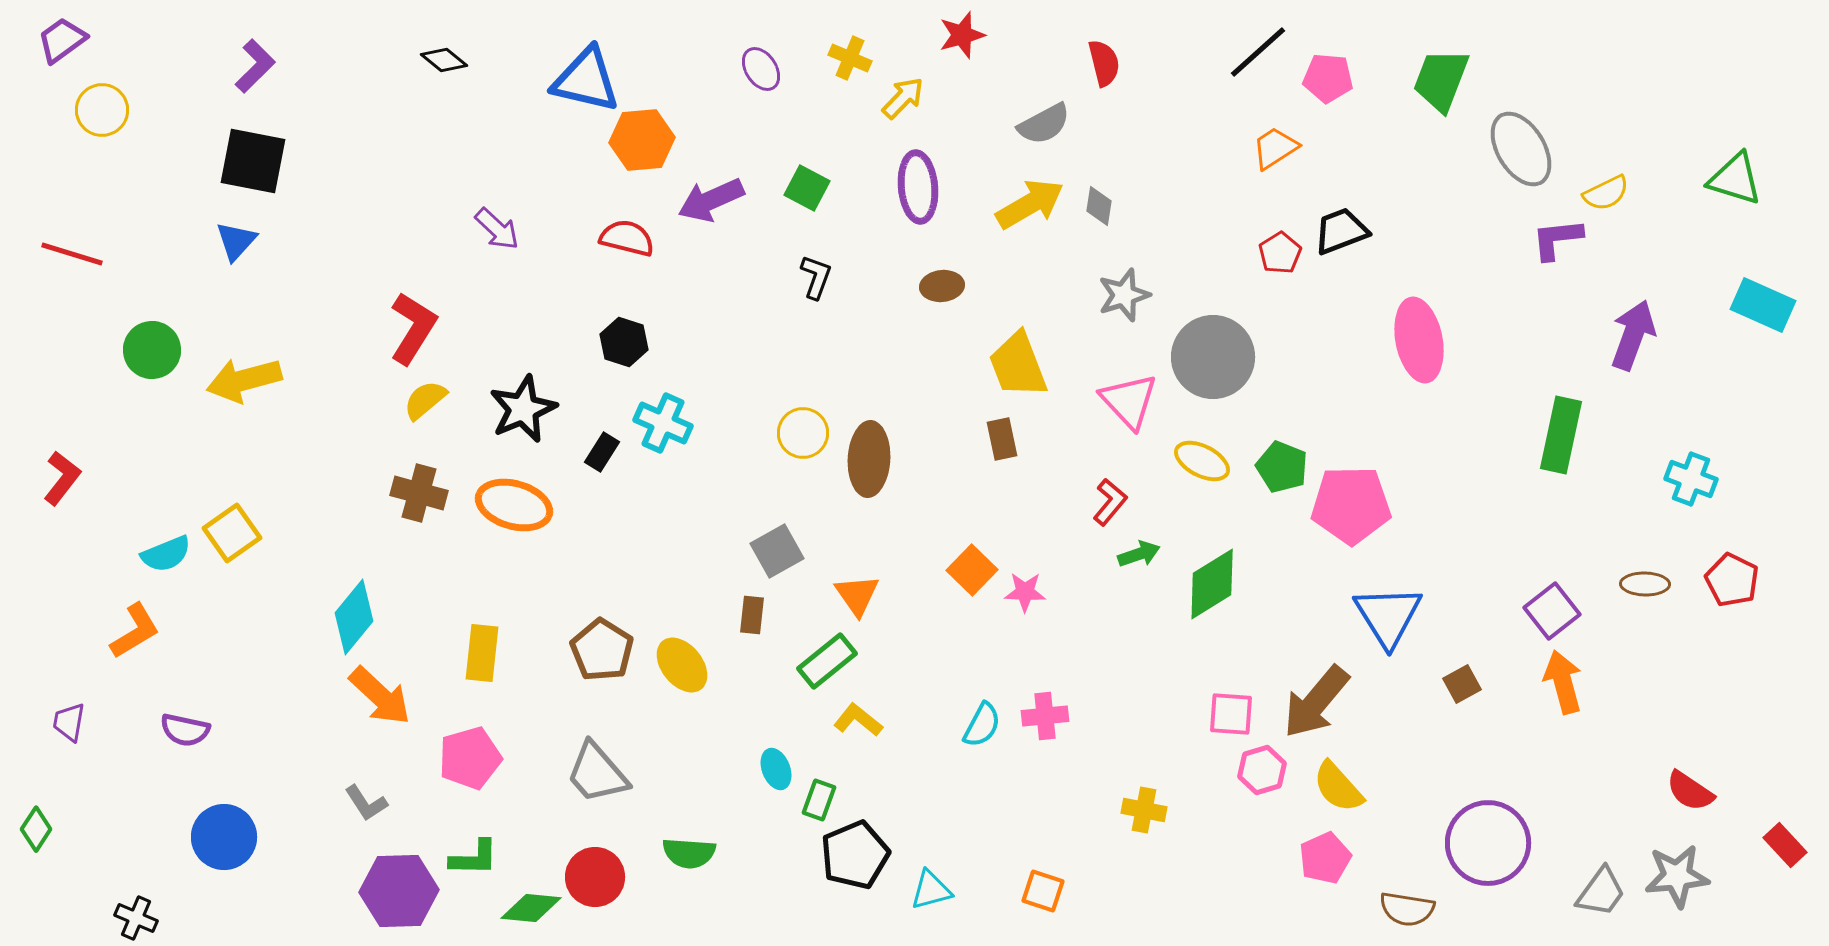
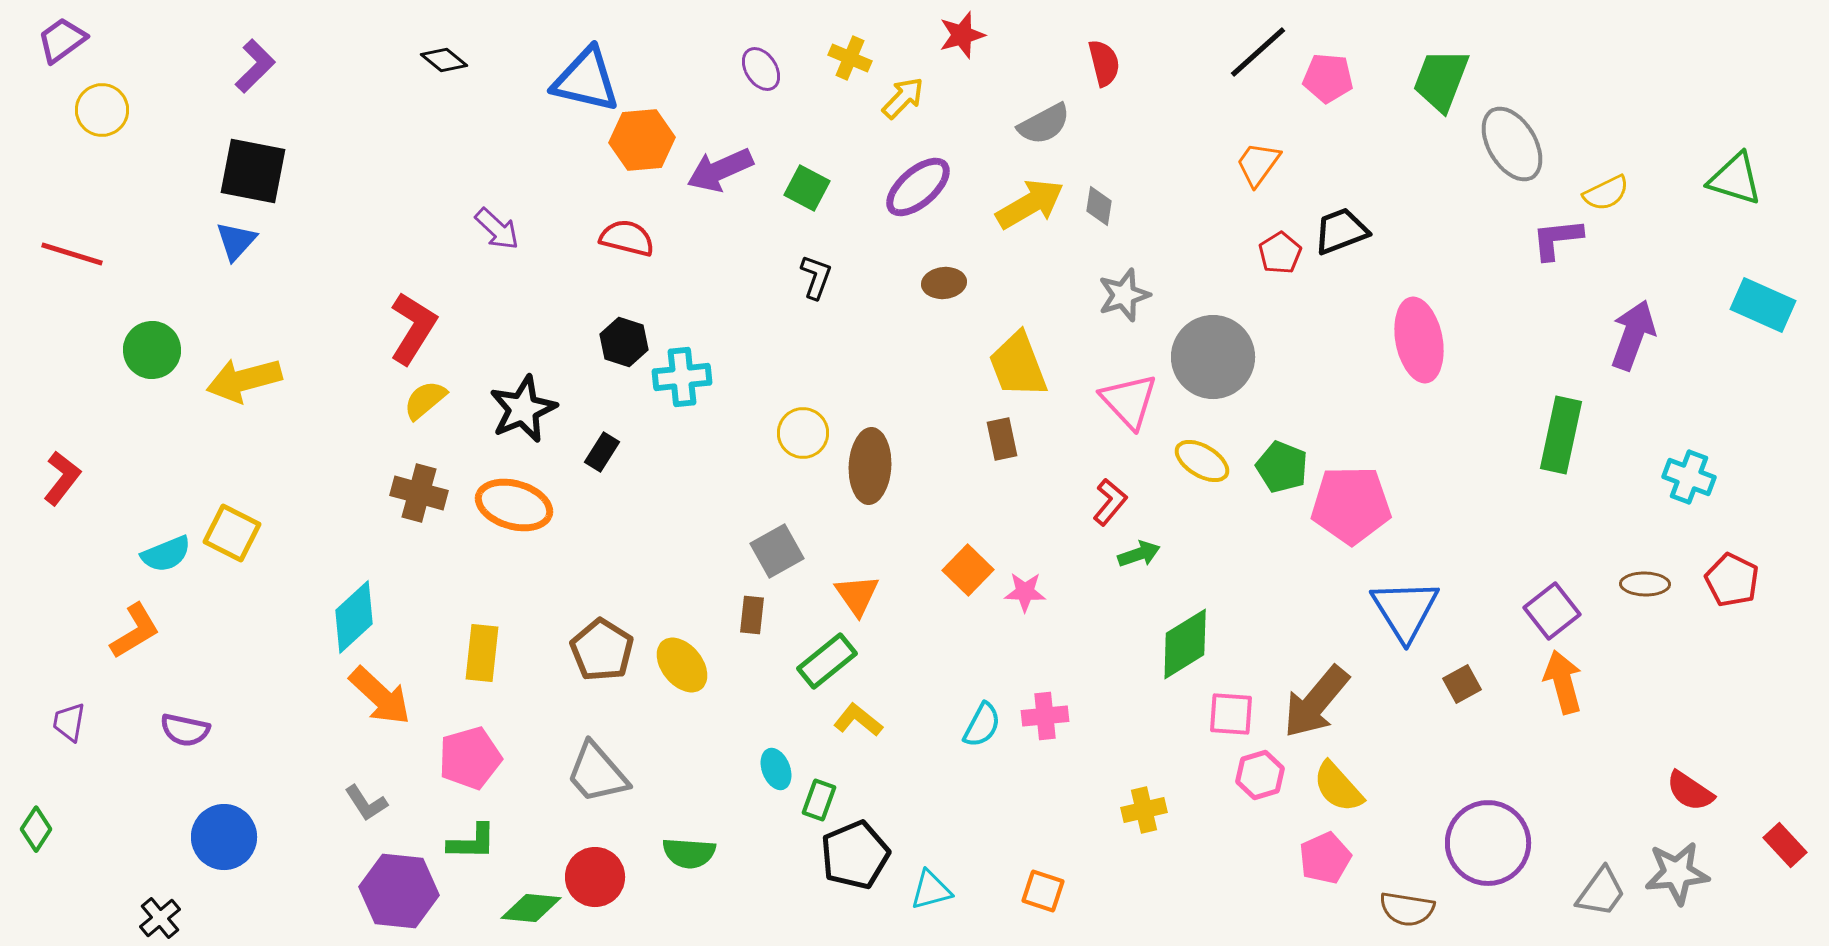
orange trapezoid at (1275, 148): moved 17 px left, 16 px down; rotated 21 degrees counterclockwise
gray ellipse at (1521, 149): moved 9 px left, 5 px up
black square at (253, 161): moved 10 px down
purple ellipse at (918, 187): rotated 54 degrees clockwise
purple arrow at (711, 200): moved 9 px right, 30 px up
brown ellipse at (942, 286): moved 2 px right, 3 px up
cyan cross at (663, 423): moved 19 px right, 46 px up; rotated 30 degrees counterclockwise
brown ellipse at (869, 459): moved 1 px right, 7 px down
yellow ellipse at (1202, 461): rotated 4 degrees clockwise
cyan cross at (1691, 479): moved 2 px left, 2 px up
yellow square at (232, 533): rotated 28 degrees counterclockwise
orange square at (972, 570): moved 4 px left
green diamond at (1212, 584): moved 27 px left, 60 px down
blue triangle at (1388, 616): moved 17 px right, 6 px up
cyan diamond at (354, 617): rotated 8 degrees clockwise
pink hexagon at (1262, 770): moved 2 px left, 5 px down
yellow cross at (1144, 810): rotated 24 degrees counterclockwise
green L-shape at (474, 858): moved 2 px left, 16 px up
gray star at (1677, 876): moved 3 px up
purple hexagon at (399, 891): rotated 8 degrees clockwise
black cross at (136, 918): moved 24 px right; rotated 27 degrees clockwise
